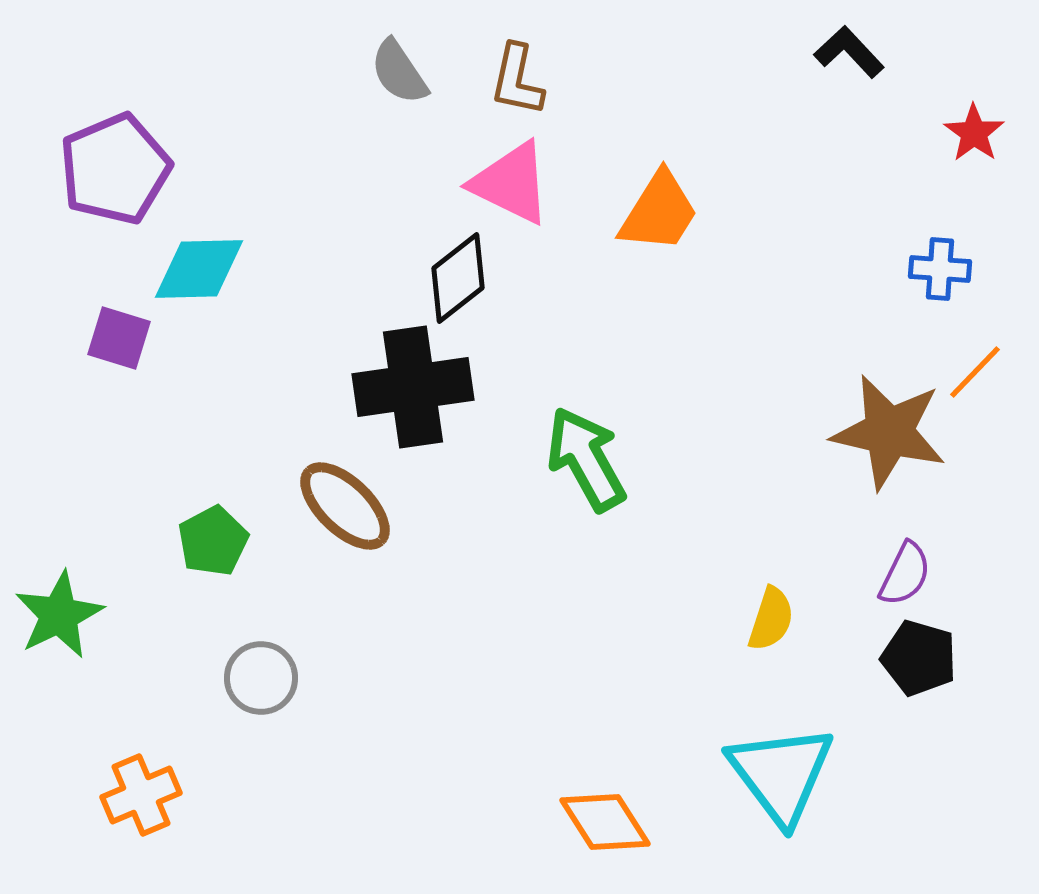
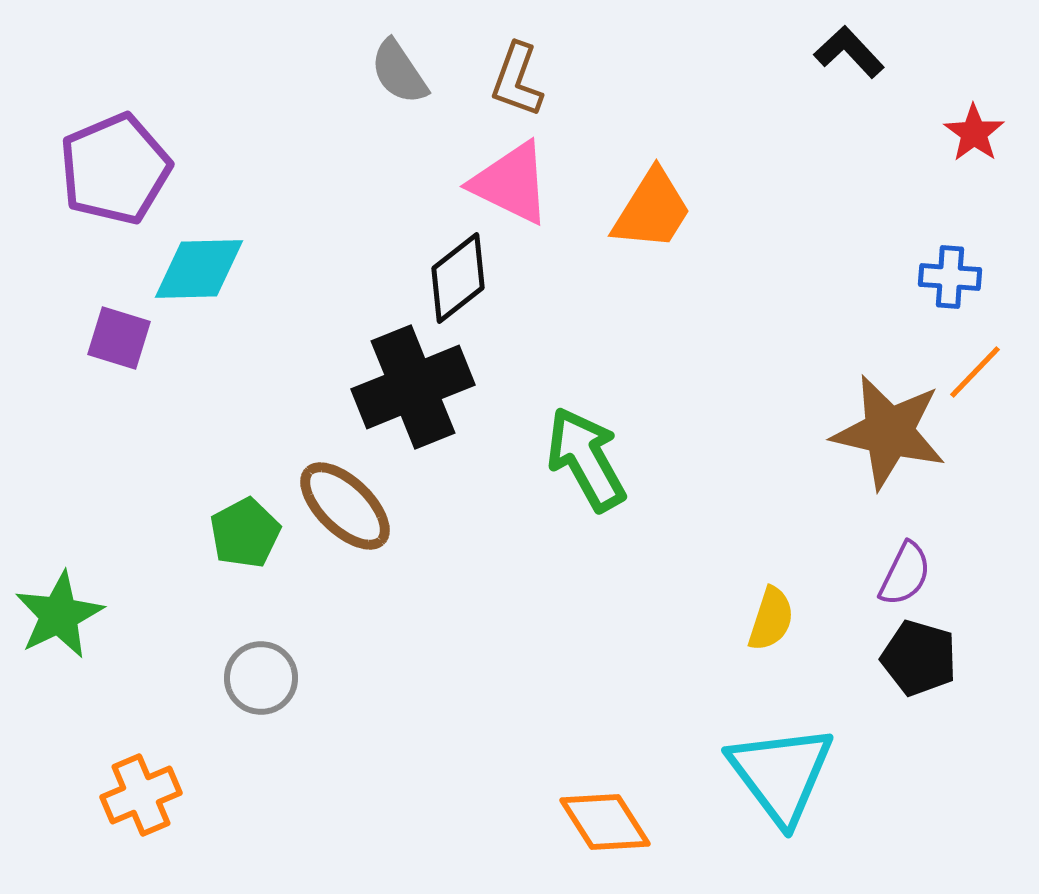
brown L-shape: rotated 8 degrees clockwise
orange trapezoid: moved 7 px left, 2 px up
blue cross: moved 10 px right, 8 px down
black cross: rotated 14 degrees counterclockwise
green pentagon: moved 32 px right, 8 px up
